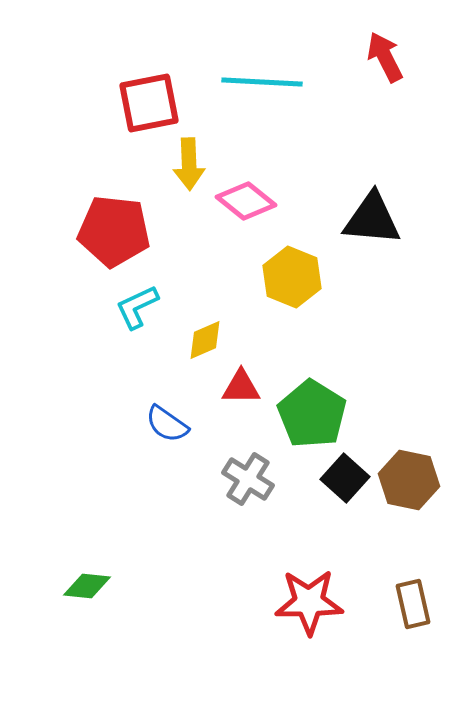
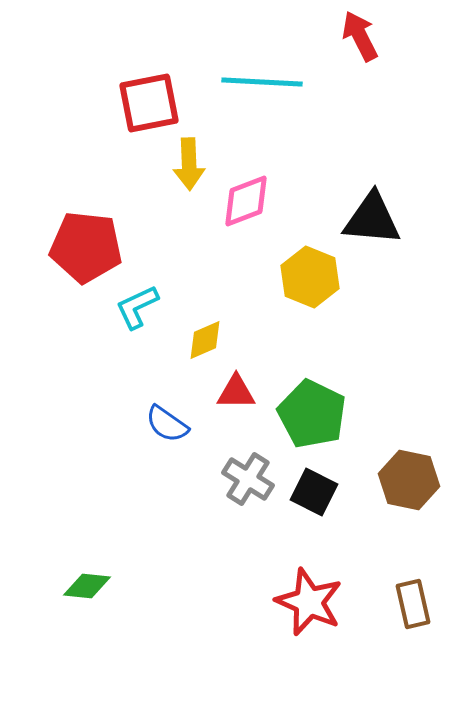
red arrow: moved 25 px left, 21 px up
pink diamond: rotated 60 degrees counterclockwise
red pentagon: moved 28 px left, 16 px down
yellow hexagon: moved 18 px right
red triangle: moved 5 px left, 5 px down
green pentagon: rotated 6 degrees counterclockwise
black square: moved 31 px left, 14 px down; rotated 15 degrees counterclockwise
red star: rotated 24 degrees clockwise
